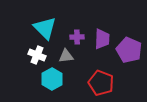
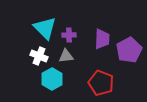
purple cross: moved 8 px left, 2 px up
purple pentagon: rotated 20 degrees clockwise
white cross: moved 2 px right, 1 px down
